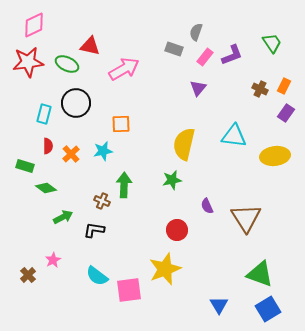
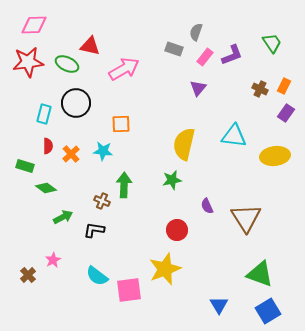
pink diamond at (34, 25): rotated 24 degrees clockwise
cyan star at (103, 151): rotated 18 degrees clockwise
blue square at (268, 309): moved 2 px down
